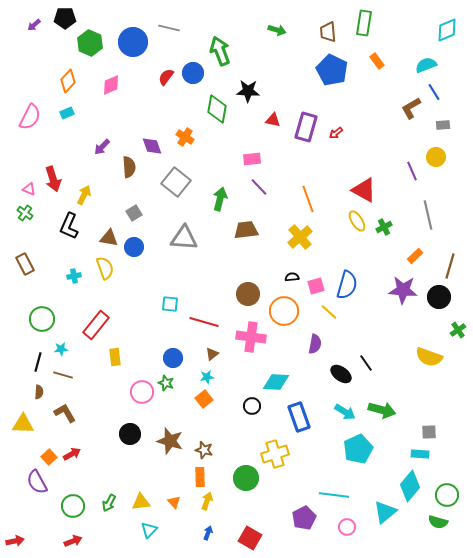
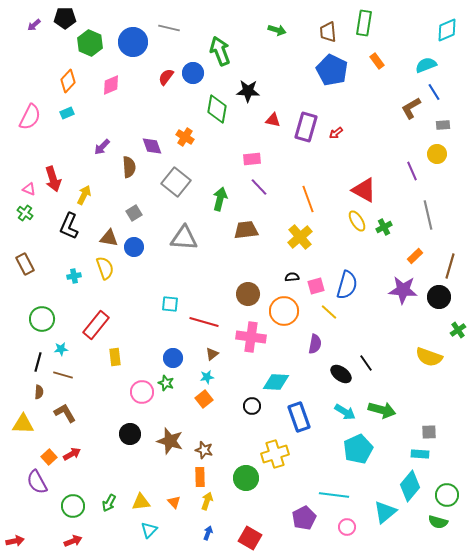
yellow circle at (436, 157): moved 1 px right, 3 px up
